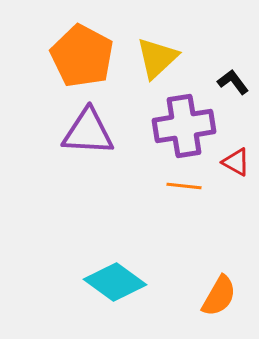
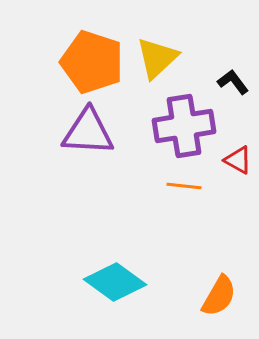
orange pentagon: moved 10 px right, 6 px down; rotated 10 degrees counterclockwise
red triangle: moved 2 px right, 2 px up
